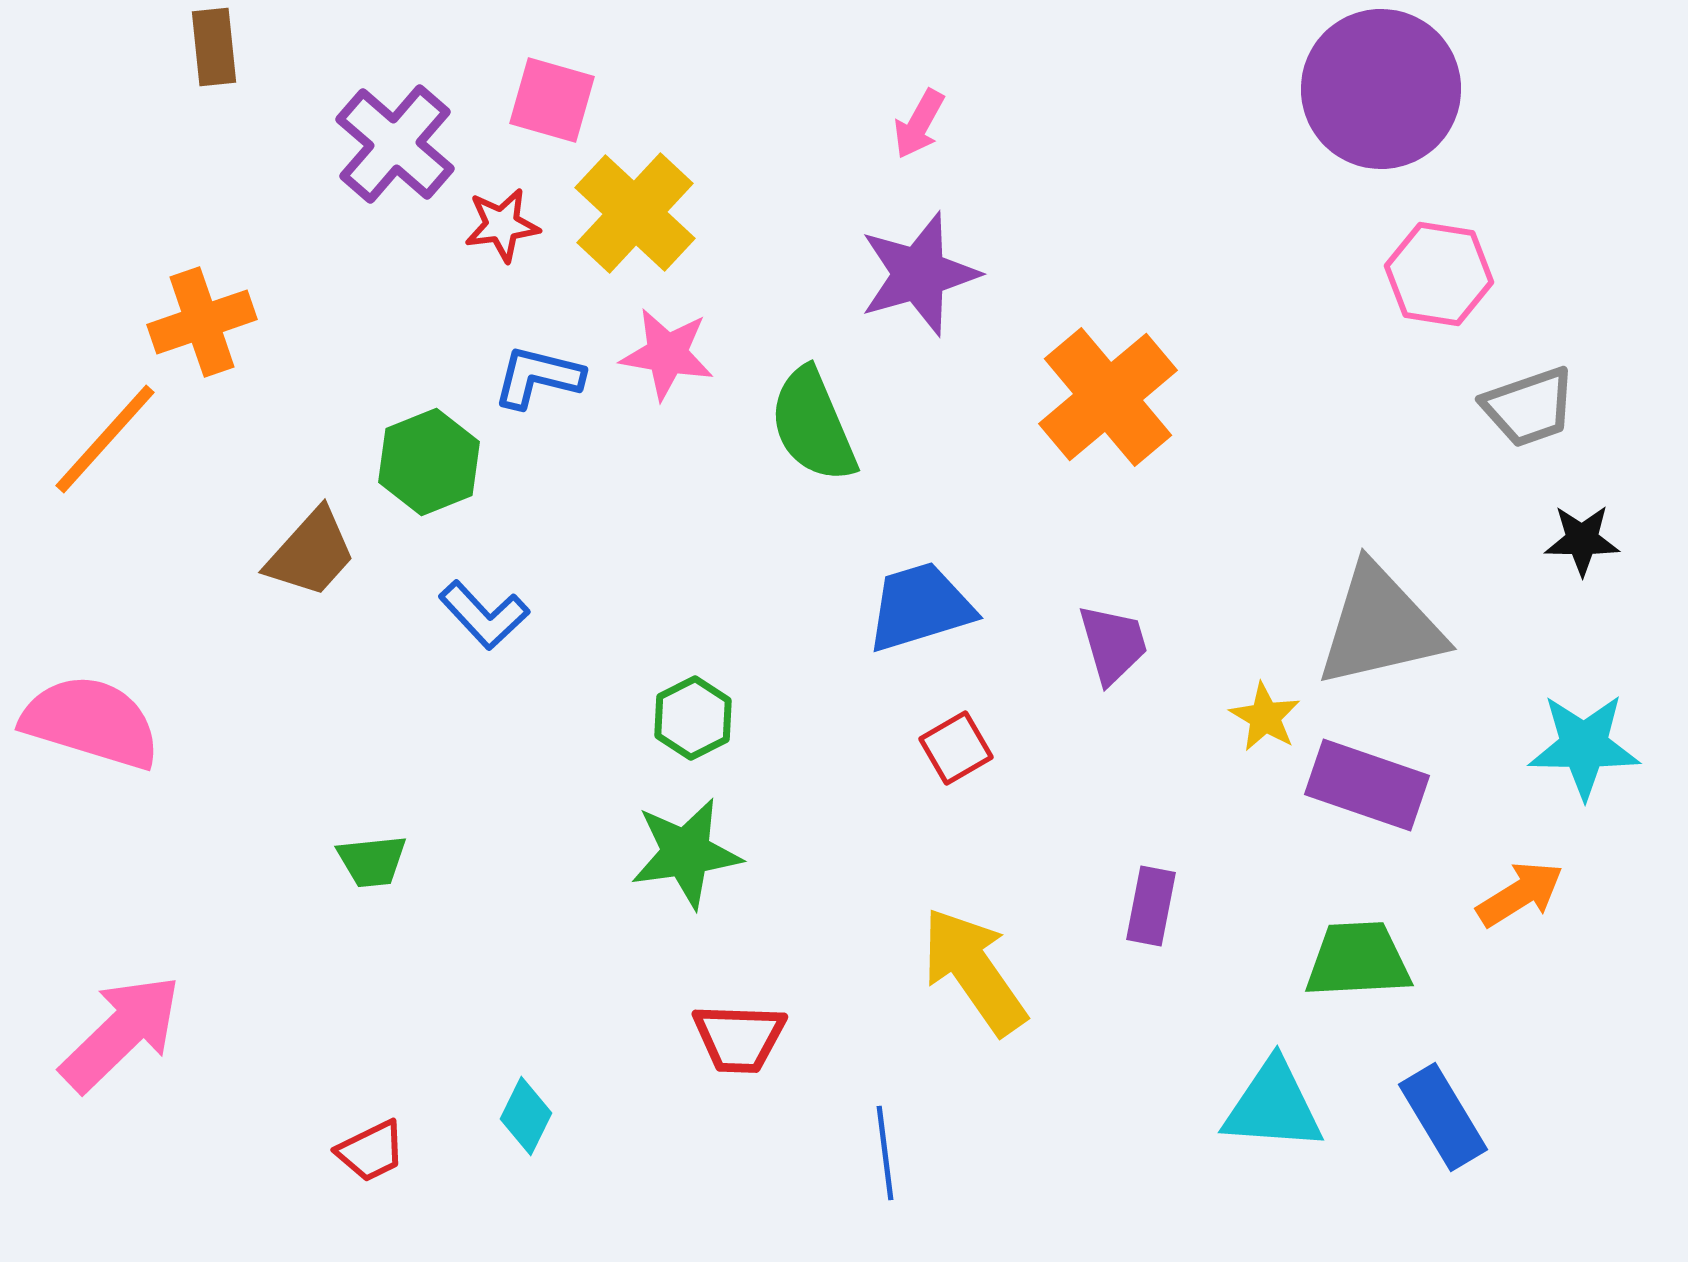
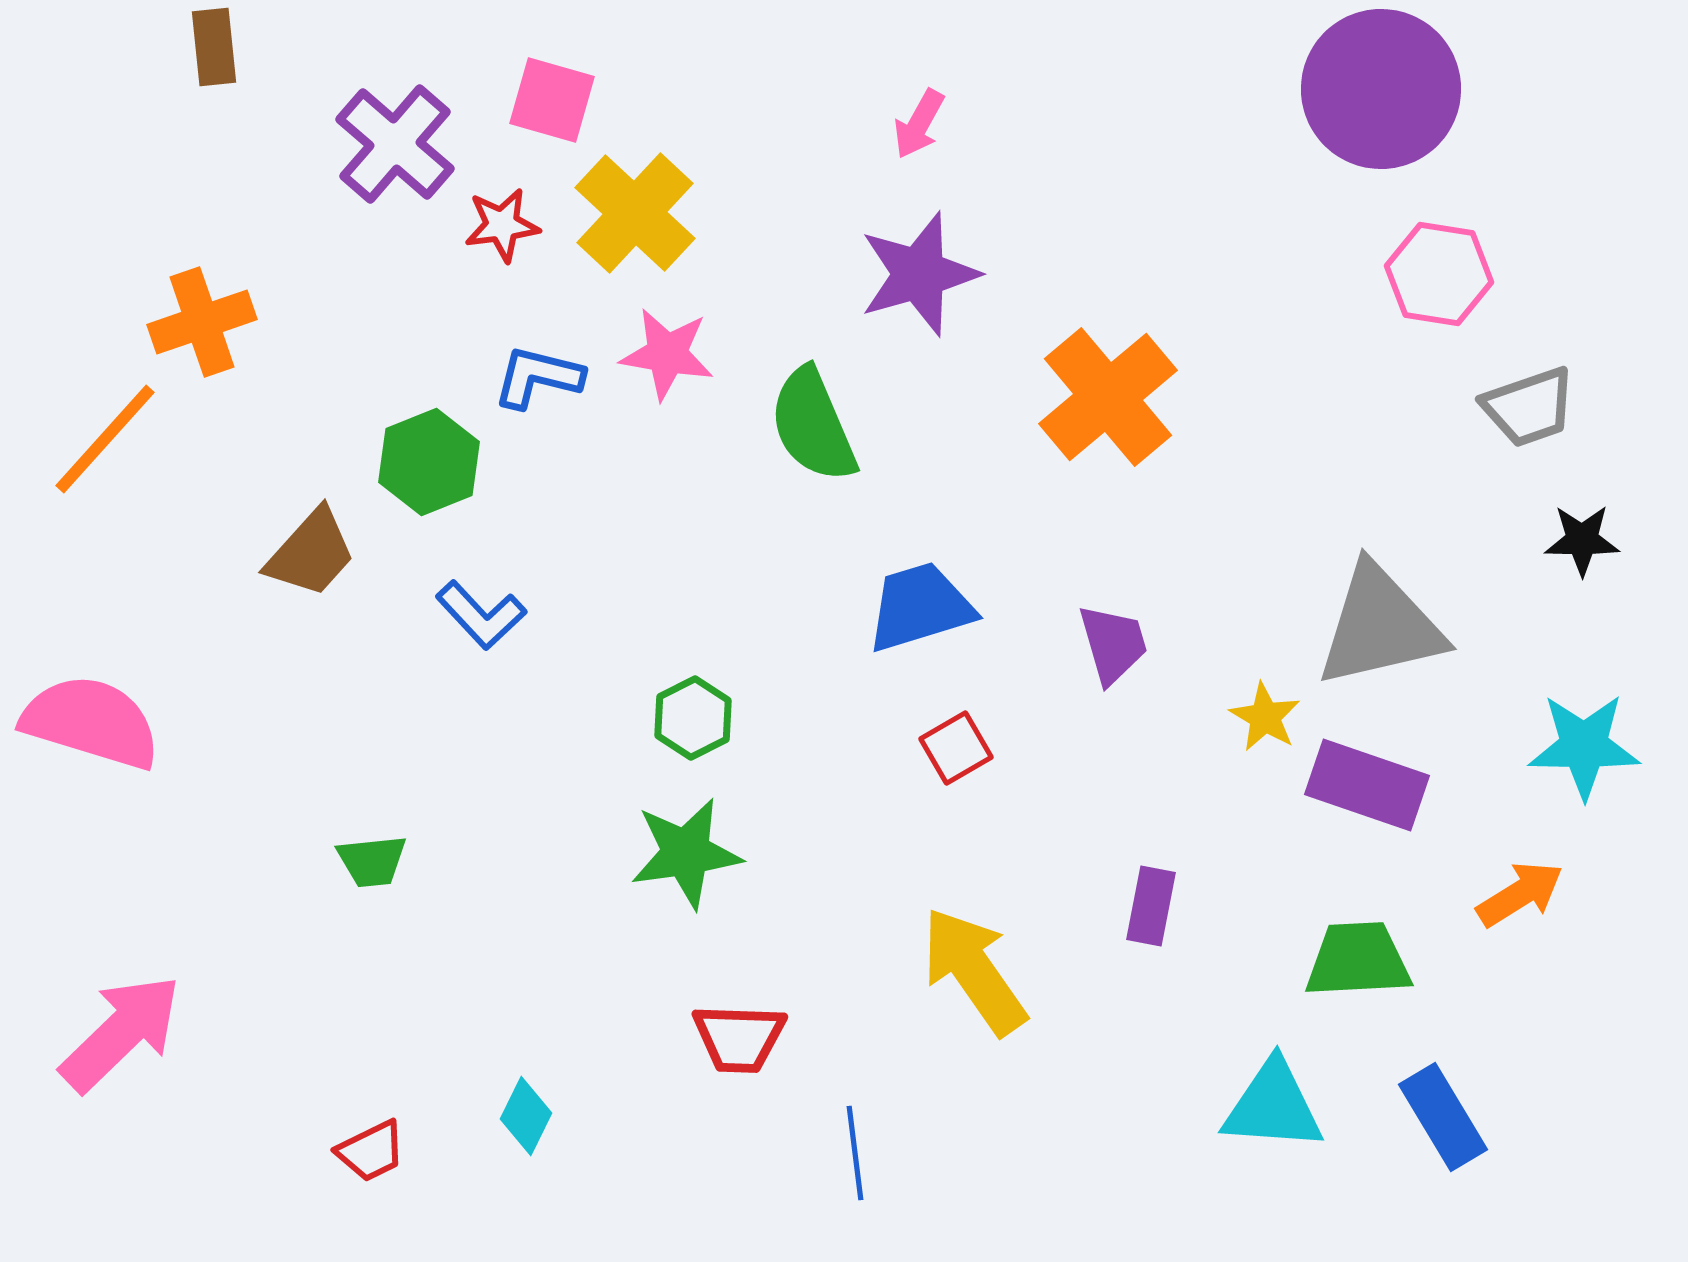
blue L-shape at (484, 615): moved 3 px left
blue line at (885, 1153): moved 30 px left
